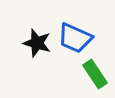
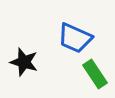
black star: moved 13 px left, 19 px down
